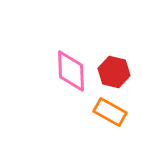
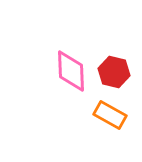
orange rectangle: moved 3 px down
